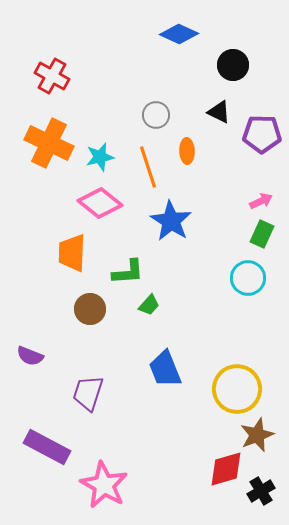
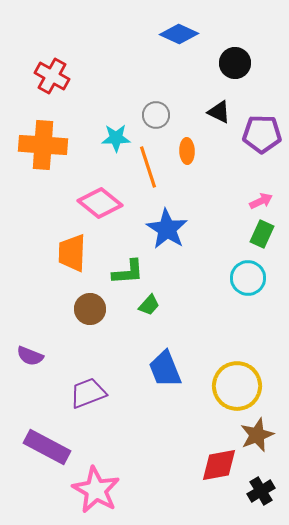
black circle: moved 2 px right, 2 px up
orange cross: moved 6 px left, 2 px down; rotated 21 degrees counterclockwise
cyan star: moved 16 px right, 19 px up; rotated 12 degrees clockwise
blue star: moved 4 px left, 8 px down
yellow circle: moved 3 px up
purple trapezoid: rotated 51 degrees clockwise
red diamond: moved 7 px left, 4 px up; rotated 6 degrees clockwise
pink star: moved 8 px left, 5 px down
